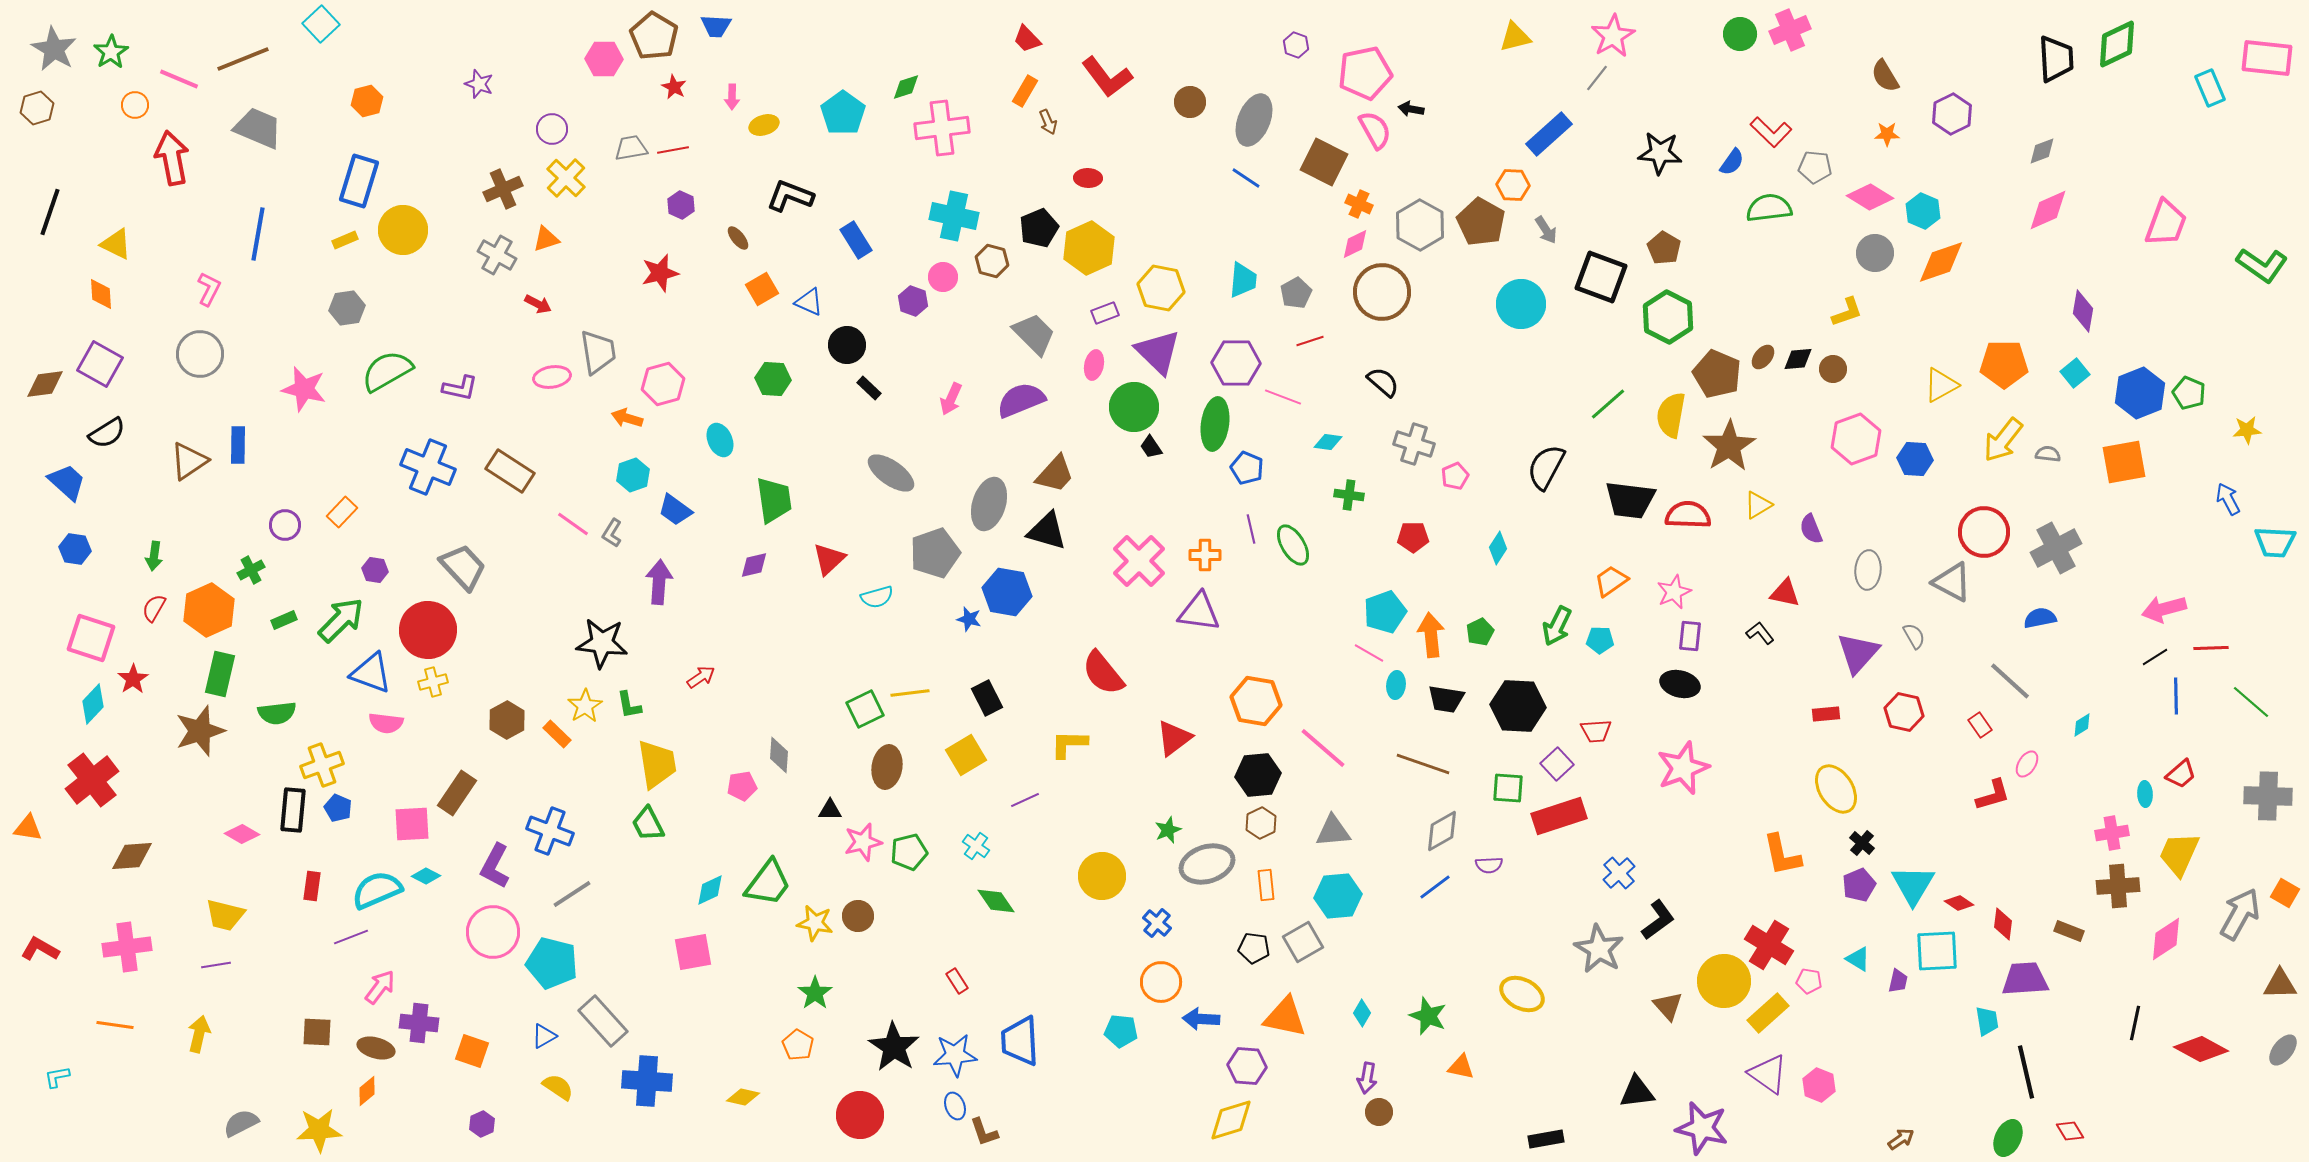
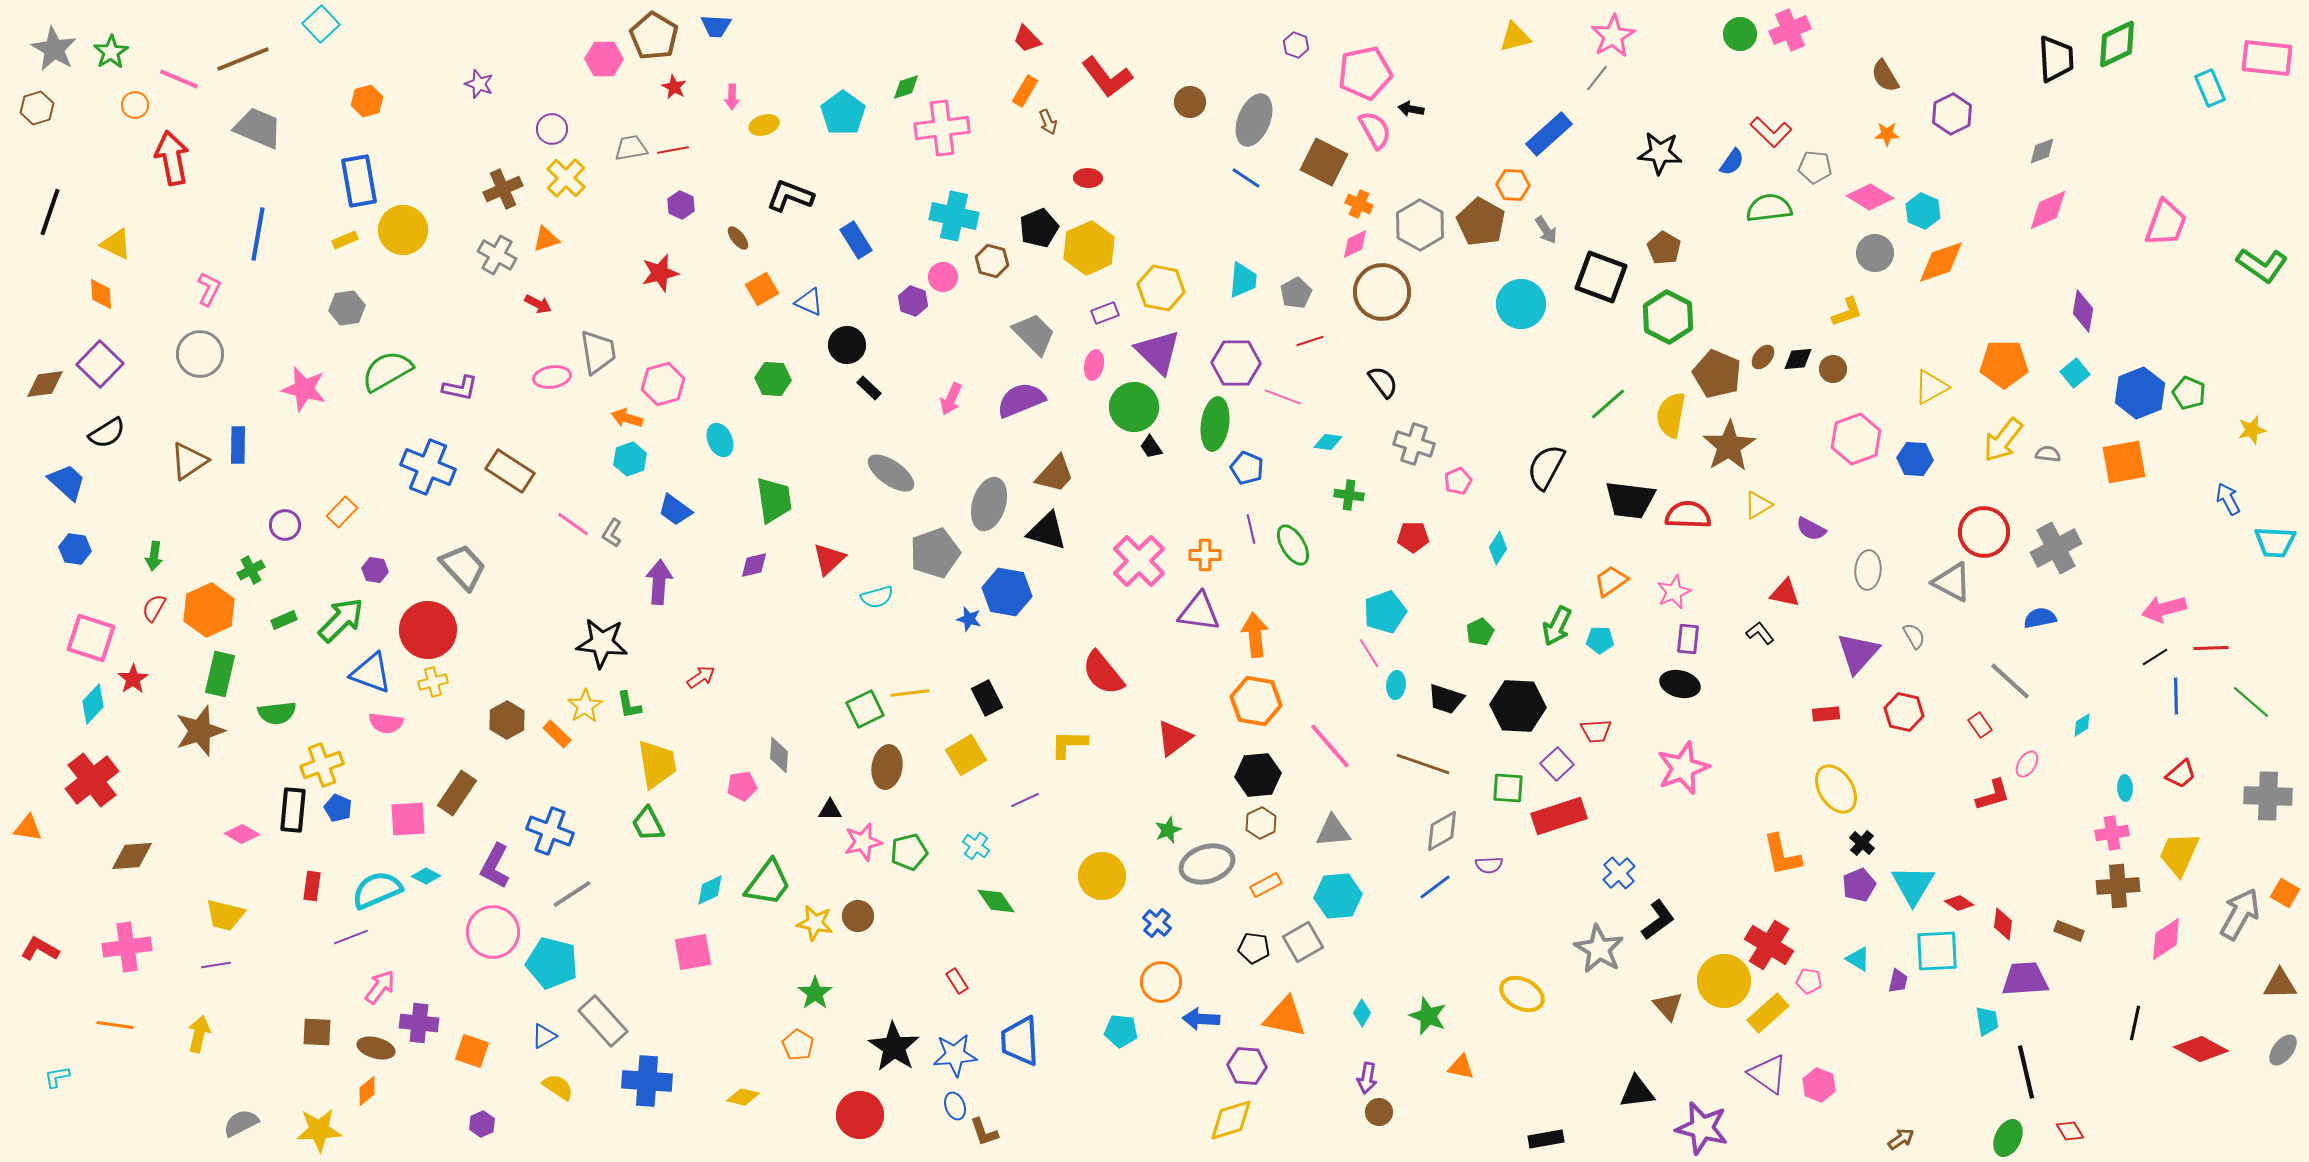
blue rectangle at (359, 181): rotated 27 degrees counterclockwise
purple square at (100, 364): rotated 15 degrees clockwise
black semicircle at (1383, 382): rotated 12 degrees clockwise
yellow triangle at (1941, 385): moved 10 px left, 2 px down
yellow star at (2247, 430): moved 5 px right; rotated 8 degrees counterclockwise
cyan hexagon at (633, 475): moved 3 px left, 16 px up
pink pentagon at (1455, 476): moved 3 px right, 5 px down
purple semicircle at (1811, 529): rotated 40 degrees counterclockwise
orange arrow at (1431, 635): moved 176 px left
purple rectangle at (1690, 636): moved 2 px left, 3 px down
pink line at (1369, 653): rotated 28 degrees clockwise
black trapezoid at (1446, 699): rotated 9 degrees clockwise
pink line at (1323, 748): moved 7 px right, 2 px up; rotated 8 degrees clockwise
cyan ellipse at (2145, 794): moved 20 px left, 6 px up
pink square at (412, 824): moved 4 px left, 5 px up
orange rectangle at (1266, 885): rotated 68 degrees clockwise
